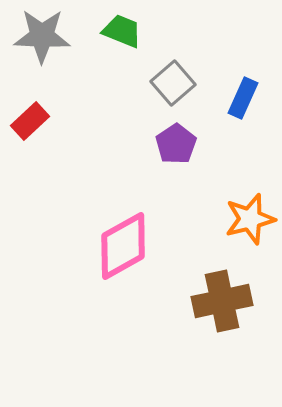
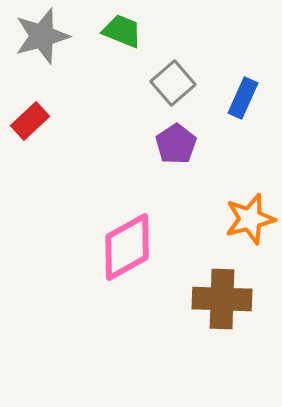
gray star: rotated 18 degrees counterclockwise
pink diamond: moved 4 px right, 1 px down
brown cross: moved 2 px up; rotated 14 degrees clockwise
